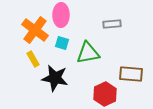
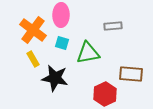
gray rectangle: moved 1 px right, 2 px down
orange cross: moved 2 px left
